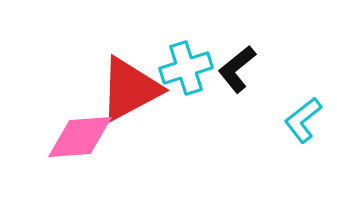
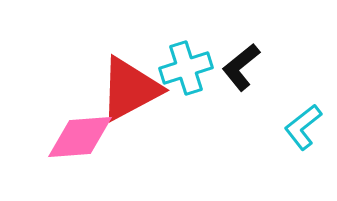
black L-shape: moved 4 px right, 2 px up
cyan L-shape: moved 7 px down
